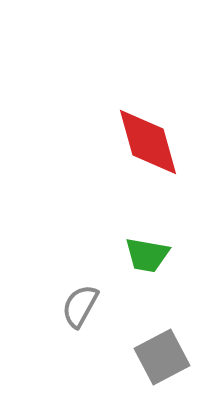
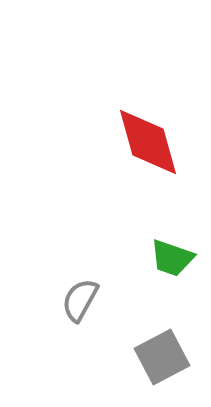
green trapezoid: moved 25 px right, 3 px down; rotated 9 degrees clockwise
gray semicircle: moved 6 px up
